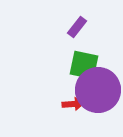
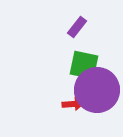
purple circle: moved 1 px left
